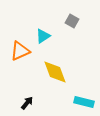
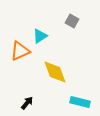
cyan triangle: moved 3 px left
cyan rectangle: moved 4 px left
